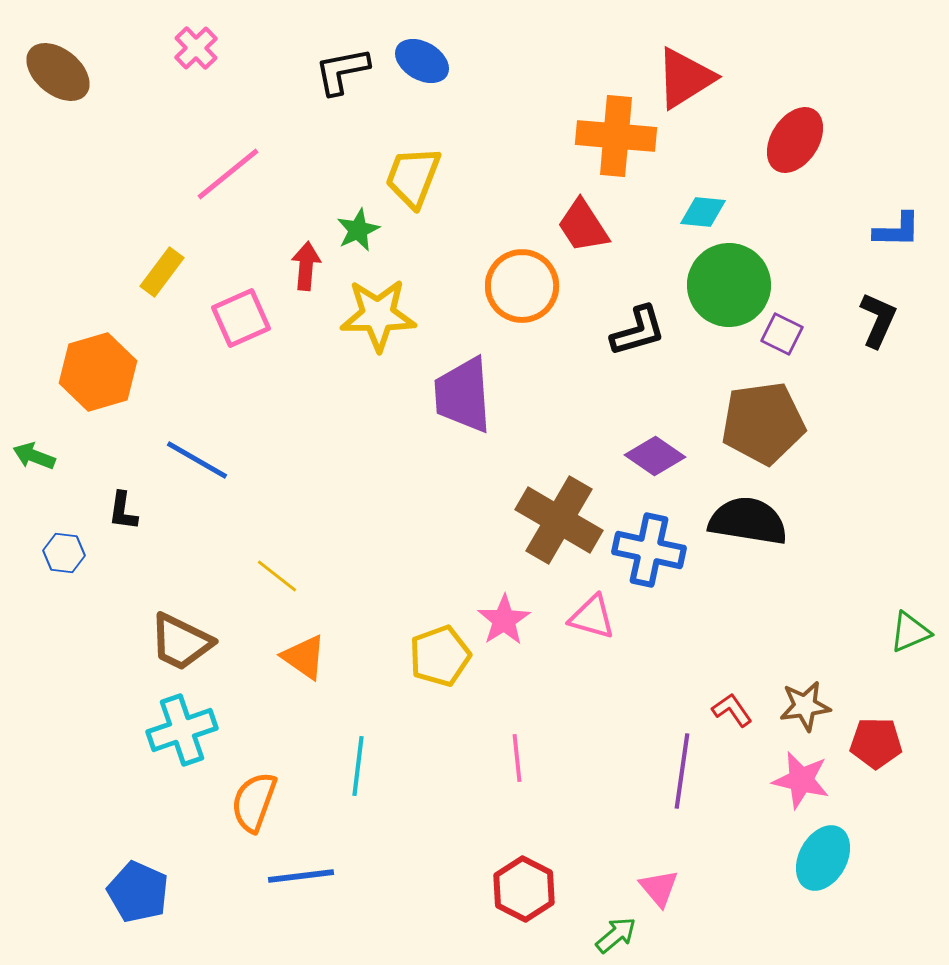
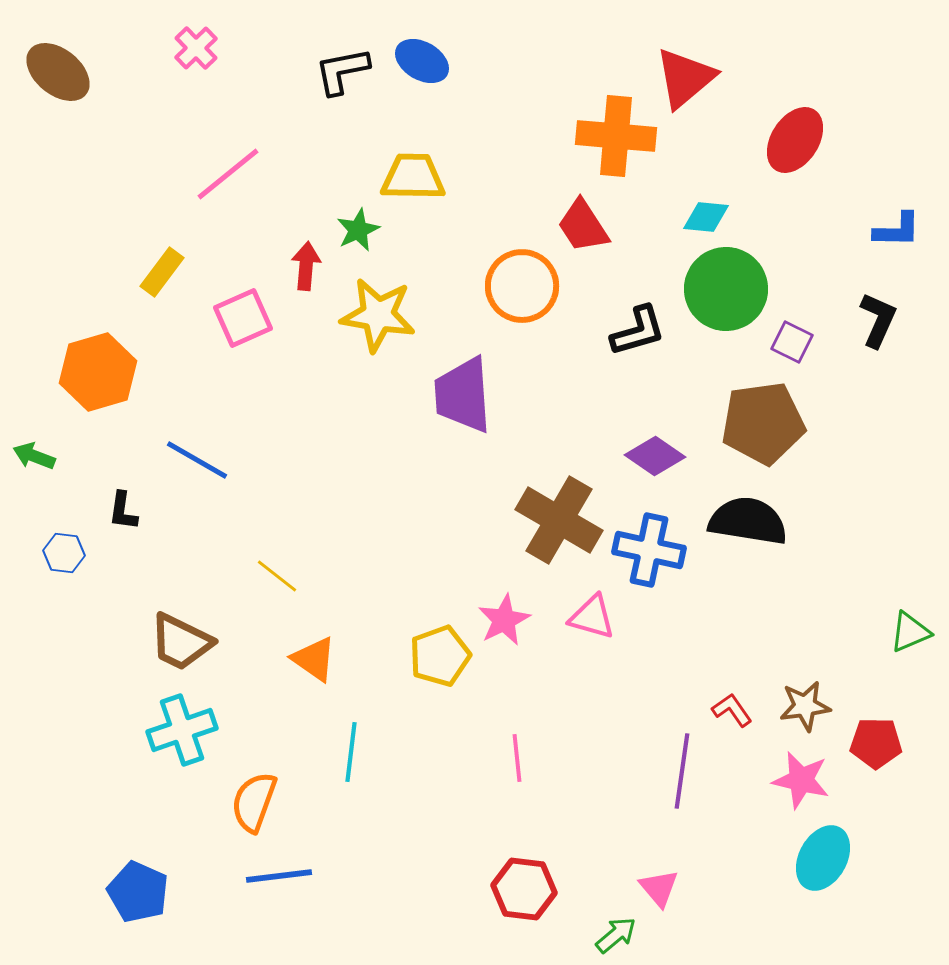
red triangle at (685, 78): rotated 8 degrees counterclockwise
yellow trapezoid at (413, 177): rotated 70 degrees clockwise
cyan diamond at (703, 212): moved 3 px right, 5 px down
green circle at (729, 285): moved 3 px left, 4 px down
yellow star at (378, 315): rotated 10 degrees clockwise
pink square at (241, 318): moved 2 px right
purple square at (782, 334): moved 10 px right, 8 px down
pink star at (504, 620): rotated 6 degrees clockwise
orange triangle at (304, 657): moved 10 px right, 2 px down
cyan line at (358, 766): moved 7 px left, 14 px up
blue line at (301, 876): moved 22 px left
red hexagon at (524, 889): rotated 20 degrees counterclockwise
